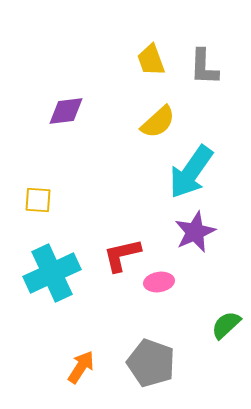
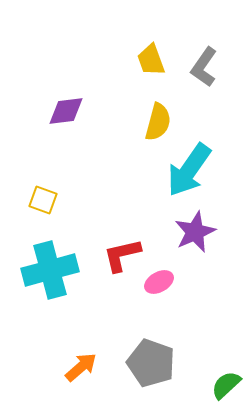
gray L-shape: rotated 33 degrees clockwise
yellow semicircle: rotated 33 degrees counterclockwise
cyan arrow: moved 2 px left, 2 px up
yellow square: moved 5 px right; rotated 16 degrees clockwise
cyan cross: moved 2 px left, 3 px up; rotated 10 degrees clockwise
pink ellipse: rotated 20 degrees counterclockwise
green semicircle: moved 60 px down
orange arrow: rotated 16 degrees clockwise
